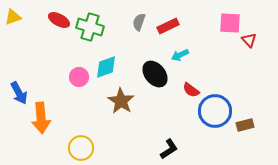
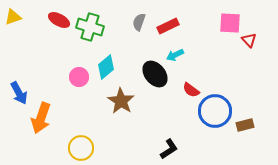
cyan arrow: moved 5 px left
cyan diamond: rotated 20 degrees counterclockwise
orange arrow: rotated 24 degrees clockwise
